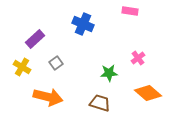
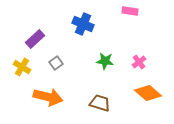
pink cross: moved 1 px right, 4 px down
green star: moved 4 px left, 12 px up; rotated 12 degrees clockwise
